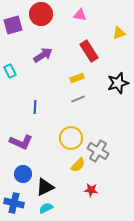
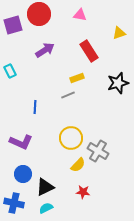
red circle: moved 2 px left
purple arrow: moved 2 px right, 5 px up
gray line: moved 10 px left, 4 px up
red star: moved 8 px left, 2 px down
